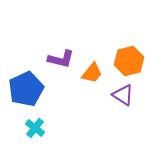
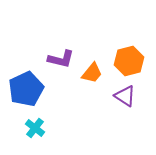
purple triangle: moved 2 px right, 1 px down
